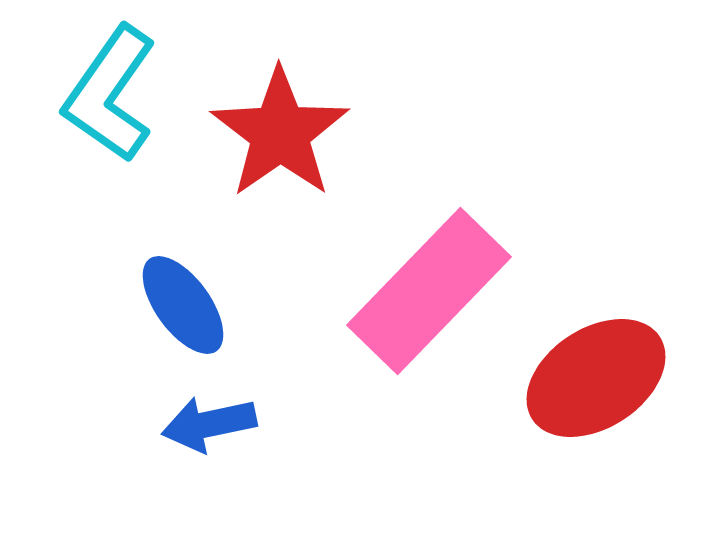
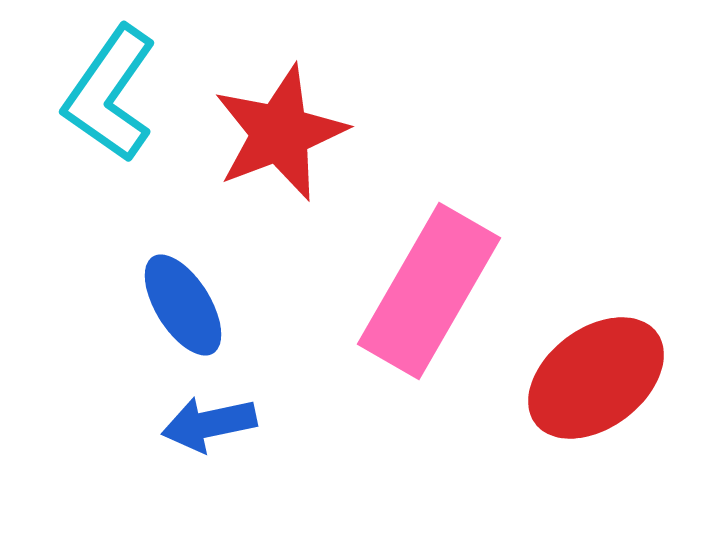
red star: rotated 14 degrees clockwise
pink rectangle: rotated 14 degrees counterclockwise
blue ellipse: rotated 4 degrees clockwise
red ellipse: rotated 4 degrees counterclockwise
